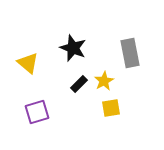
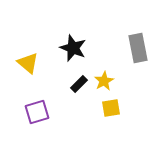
gray rectangle: moved 8 px right, 5 px up
